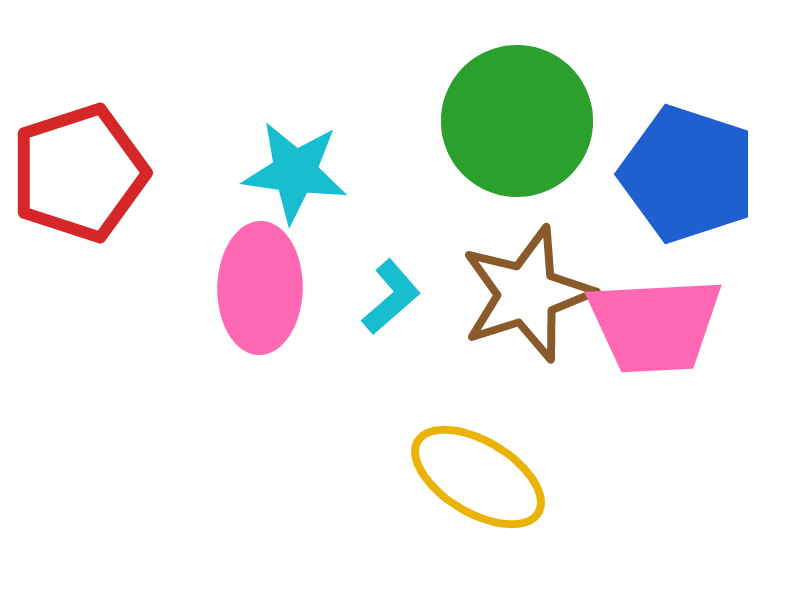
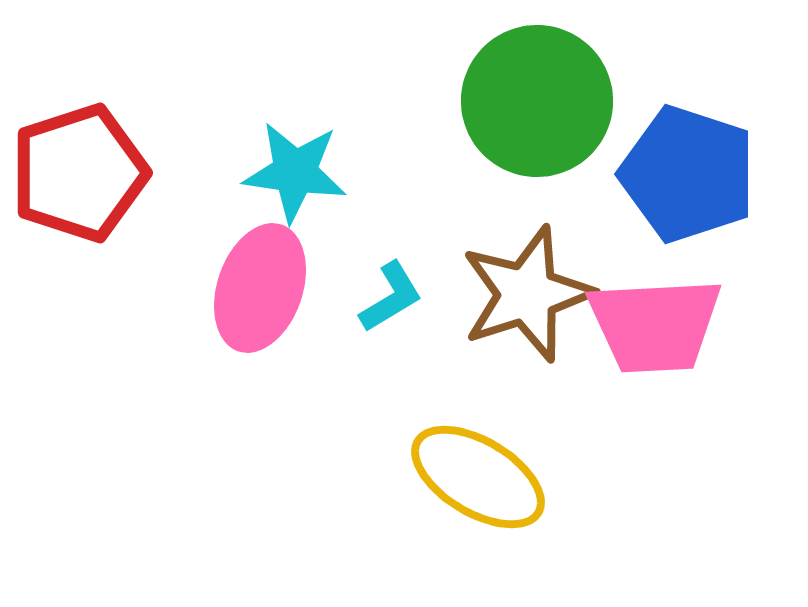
green circle: moved 20 px right, 20 px up
pink ellipse: rotated 18 degrees clockwise
cyan L-shape: rotated 10 degrees clockwise
